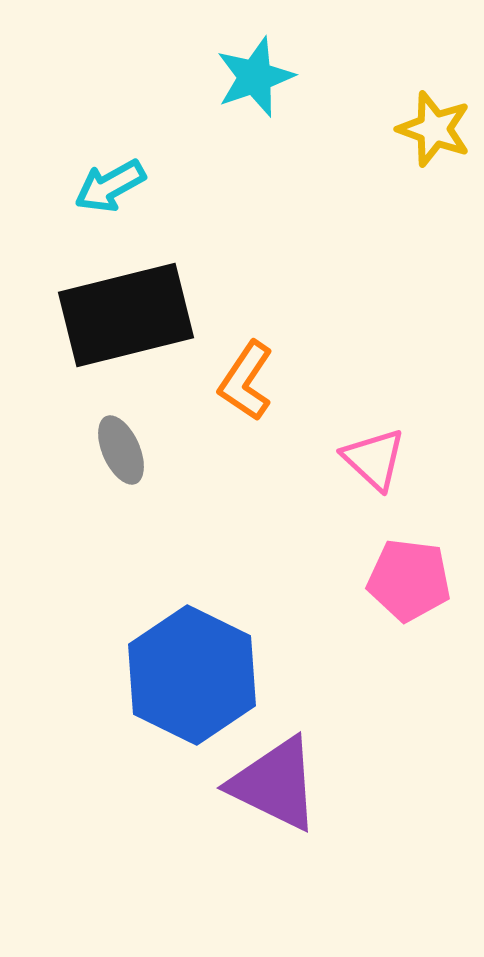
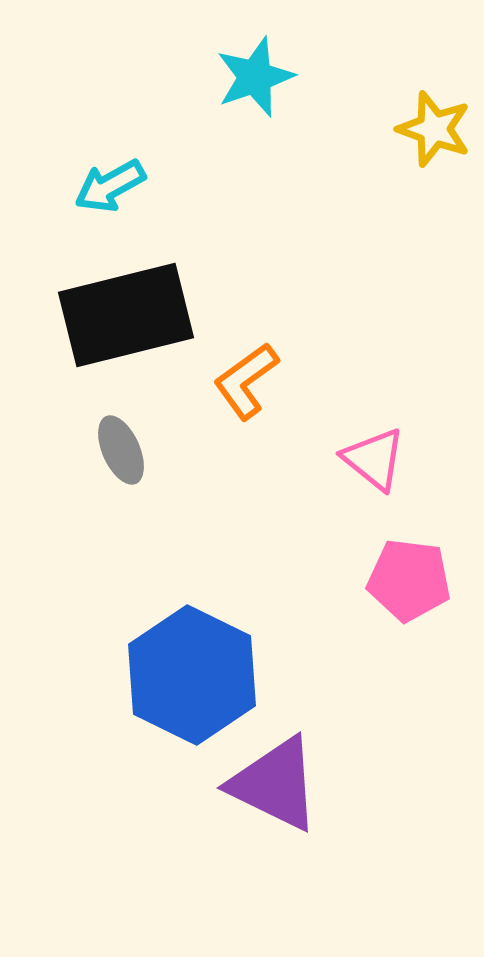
orange L-shape: rotated 20 degrees clockwise
pink triangle: rotated 4 degrees counterclockwise
